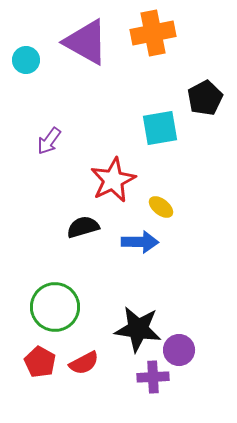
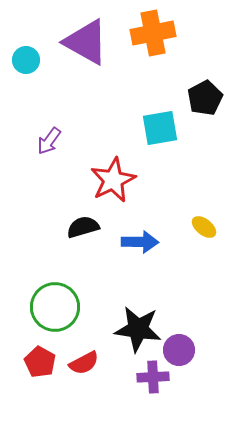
yellow ellipse: moved 43 px right, 20 px down
